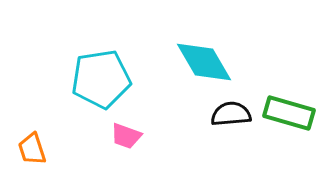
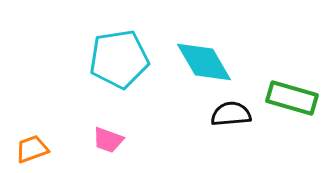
cyan pentagon: moved 18 px right, 20 px up
green rectangle: moved 3 px right, 15 px up
pink trapezoid: moved 18 px left, 4 px down
orange trapezoid: rotated 88 degrees clockwise
